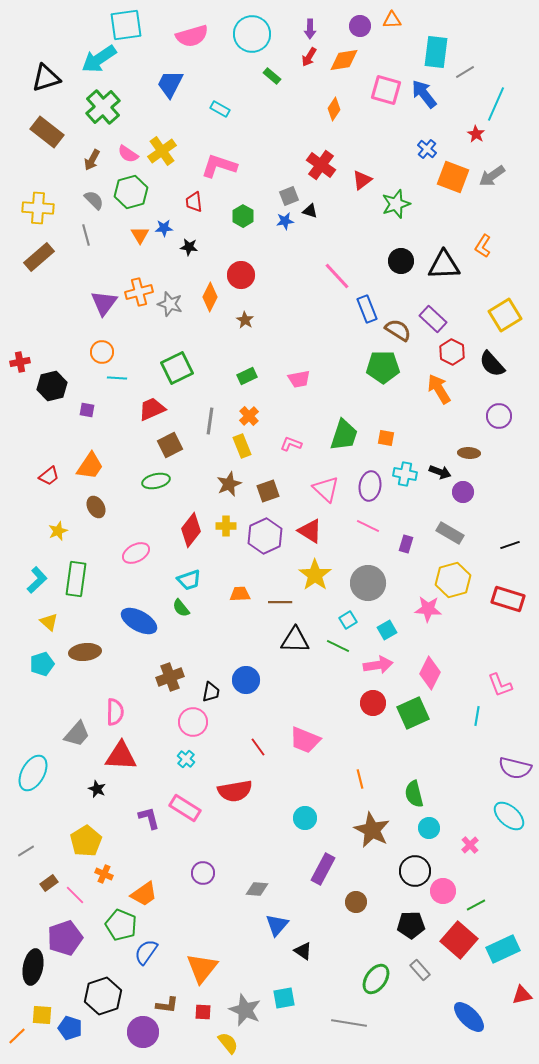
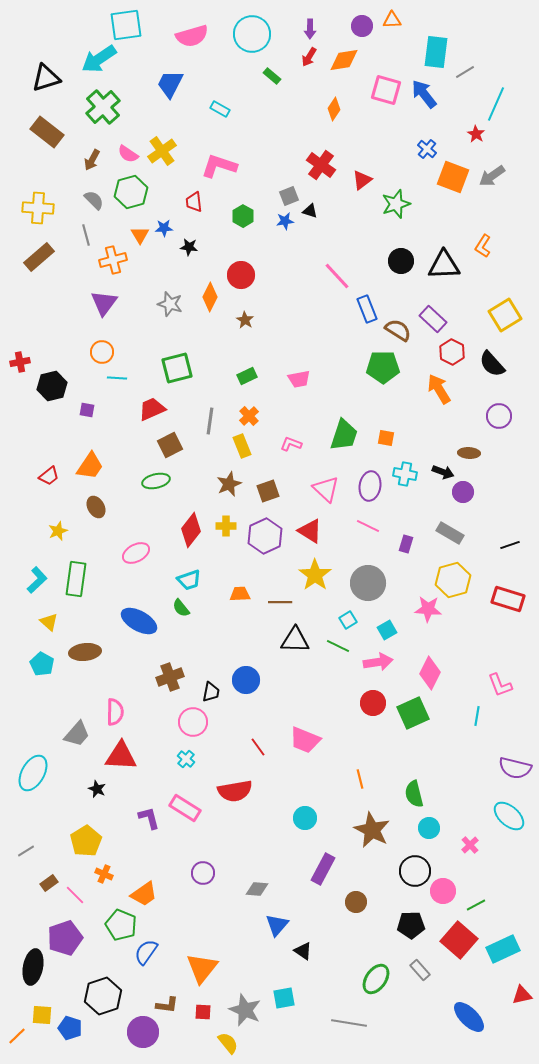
purple circle at (360, 26): moved 2 px right
orange cross at (139, 292): moved 26 px left, 32 px up
green square at (177, 368): rotated 12 degrees clockwise
black arrow at (440, 472): moved 3 px right
cyan pentagon at (42, 664): rotated 25 degrees counterclockwise
pink arrow at (378, 665): moved 3 px up
